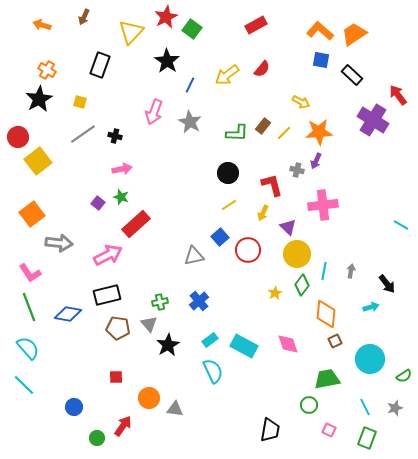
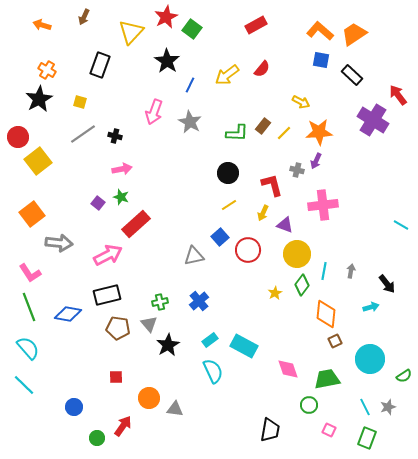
purple triangle at (288, 227): moved 3 px left, 2 px up; rotated 24 degrees counterclockwise
pink diamond at (288, 344): moved 25 px down
gray star at (395, 408): moved 7 px left, 1 px up
